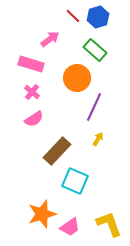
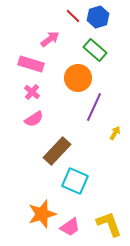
orange circle: moved 1 px right
yellow arrow: moved 17 px right, 6 px up
